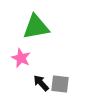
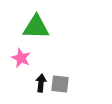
green triangle: rotated 12 degrees clockwise
black arrow: rotated 48 degrees clockwise
